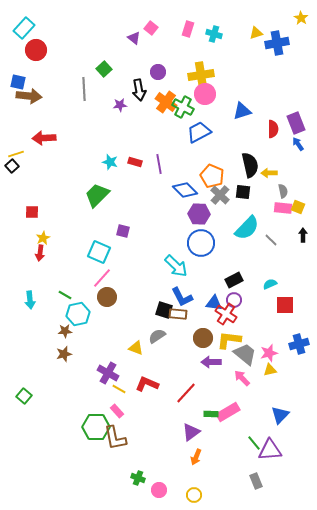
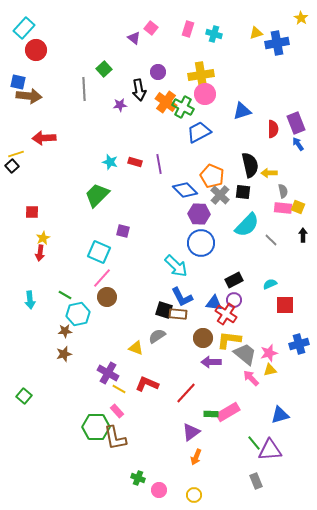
cyan semicircle at (247, 228): moved 3 px up
pink arrow at (242, 378): moved 9 px right
blue triangle at (280, 415): rotated 30 degrees clockwise
